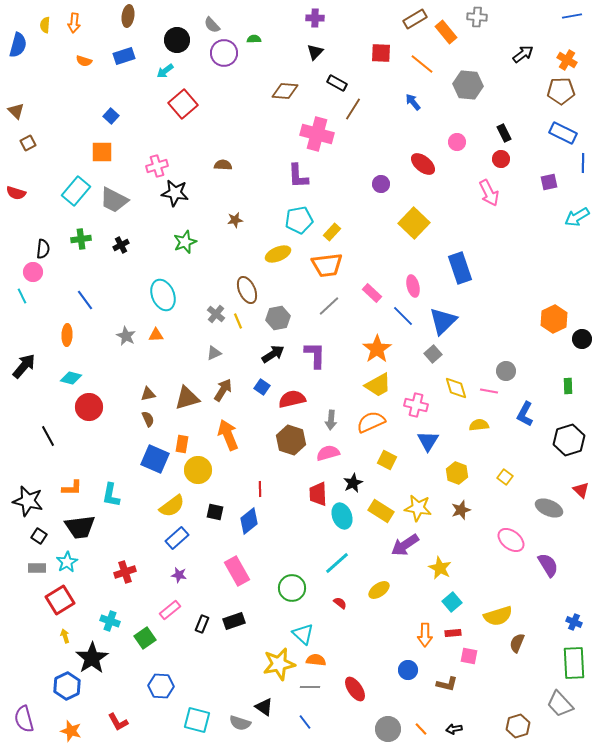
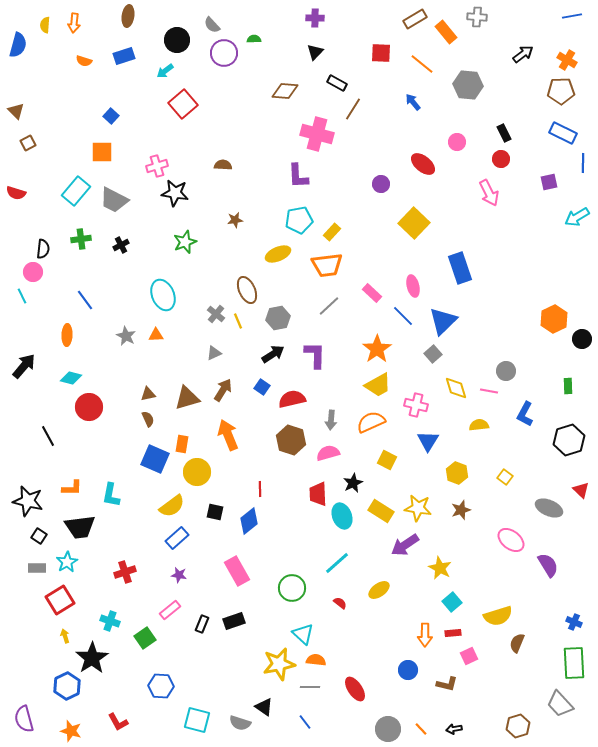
yellow circle at (198, 470): moved 1 px left, 2 px down
pink square at (469, 656): rotated 36 degrees counterclockwise
